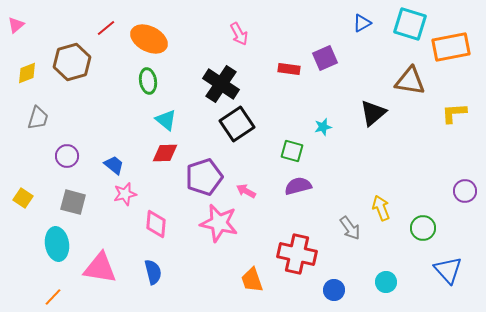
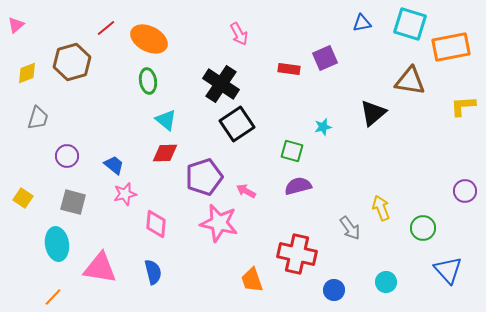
blue triangle at (362, 23): rotated 18 degrees clockwise
yellow L-shape at (454, 113): moved 9 px right, 7 px up
